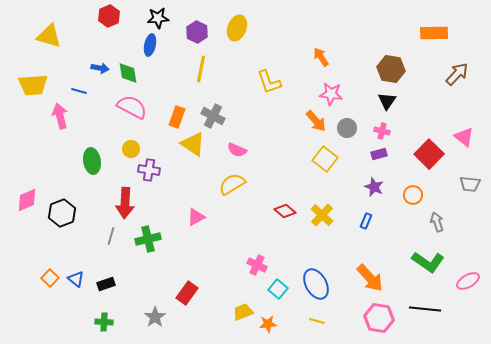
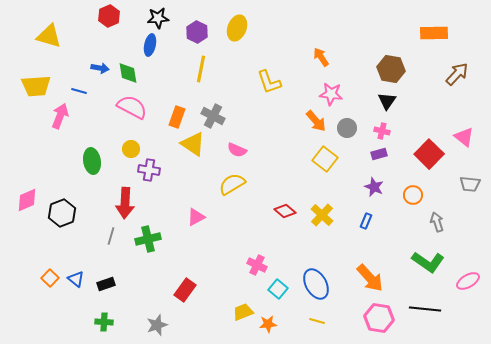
yellow trapezoid at (33, 85): moved 3 px right, 1 px down
pink arrow at (60, 116): rotated 35 degrees clockwise
red rectangle at (187, 293): moved 2 px left, 3 px up
gray star at (155, 317): moved 2 px right, 8 px down; rotated 15 degrees clockwise
